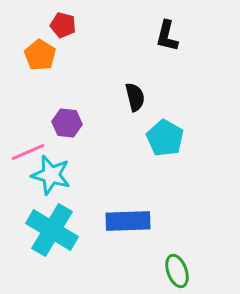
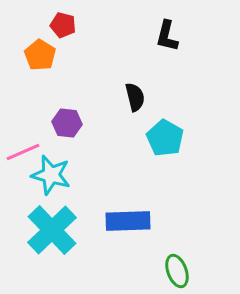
pink line: moved 5 px left
cyan cross: rotated 15 degrees clockwise
